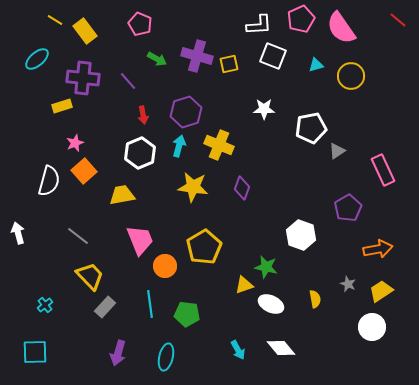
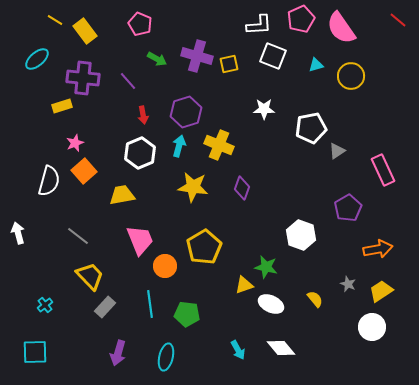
yellow semicircle at (315, 299): rotated 30 degrees counterclockwise
